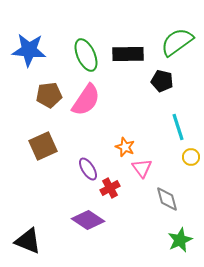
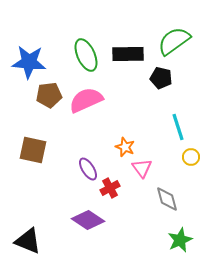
green semicircle: moved 3 px left, 1 px up
blue star: moved 12 px down
black pentagon: moved 1 px left, 3 px up
pink semicircle: rotated 148 degrees counterclockwise
brown square: moved 10 px left, 4 px down; rotated 36 degrees clockwise
